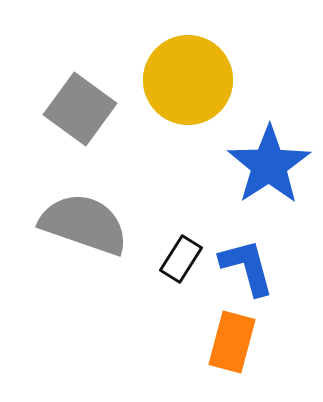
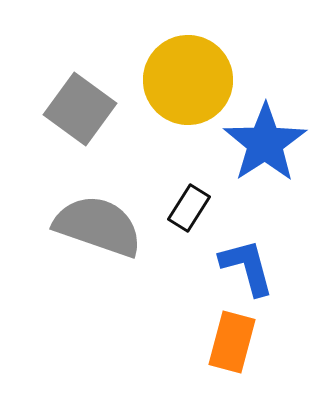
blue star: moved 4 px left, 22 px up
gray semicircle: moved 14 px right, 2 px down
black rectangle: moved 8 px right, 51 px up
